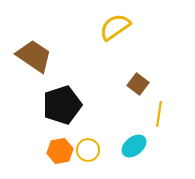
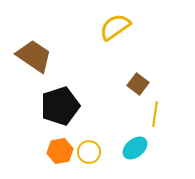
black pentagon: moved 2 px left, 1 px down
yellow line: moved 4 px left
cyan ellipse: moved 1 px right, 2 px down
yellow circle: moved 1 px right, 2 px down
